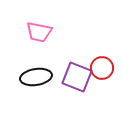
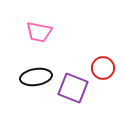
red circle: moved 1 px right
purple square: moved 4 px left, 11 px down
